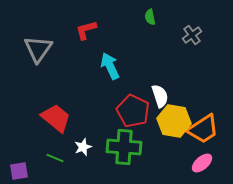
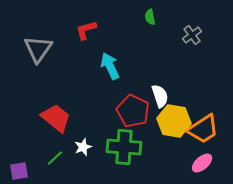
green line: rotated 66 degrees counterclockwise
